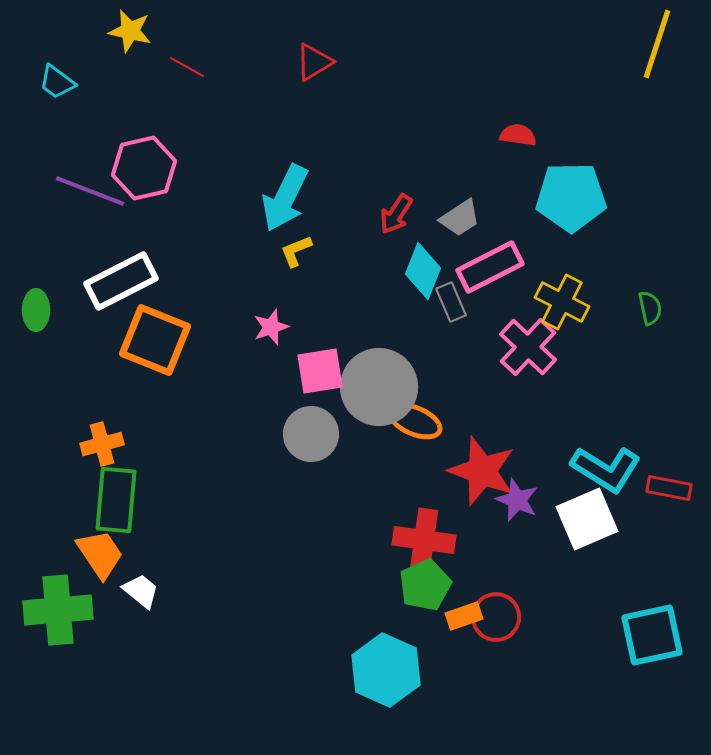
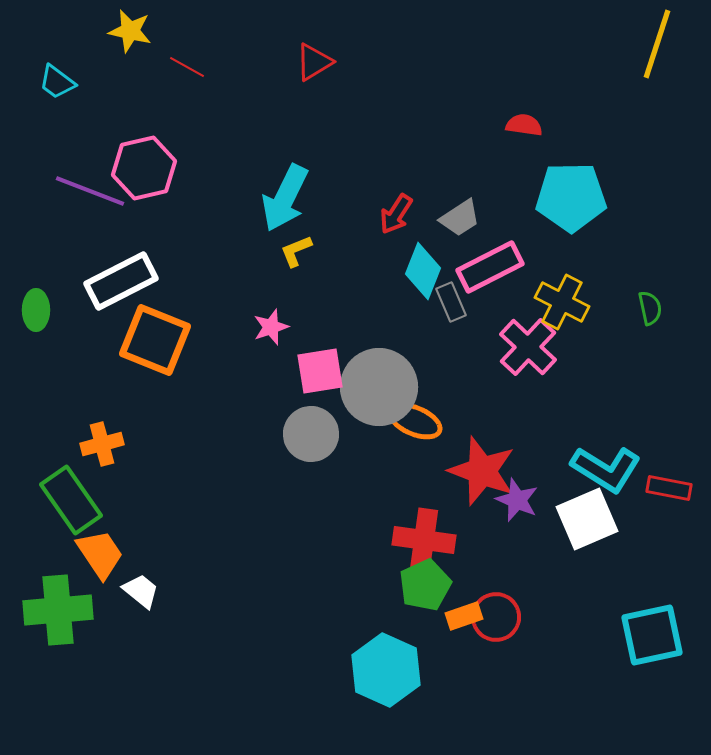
red semicircle at (518, 135): moved 6 px right, 10 px up
green rectangle at (116, 500): moved 45 px left; rotated 40 degrees counterclockwise
